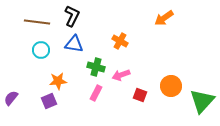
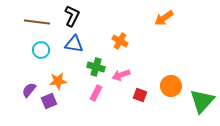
purple semicircle: moved 18 px right, 8 px up
